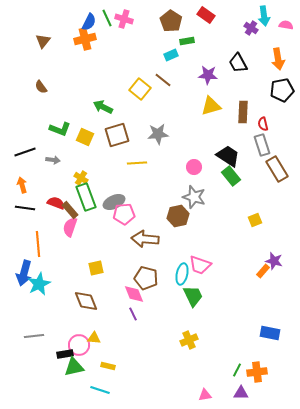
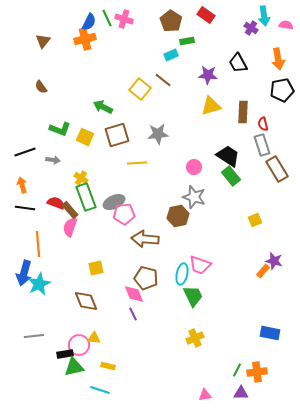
yellow cross at (189, 340): moved 6 px right, 2 px up
